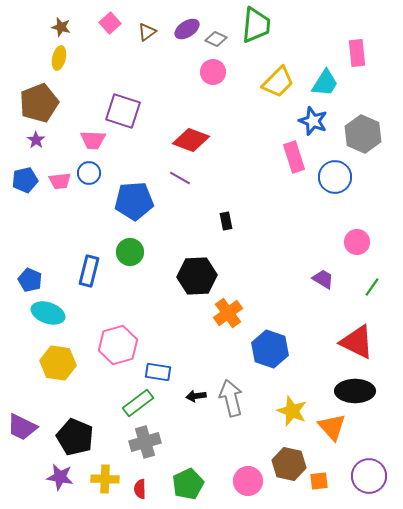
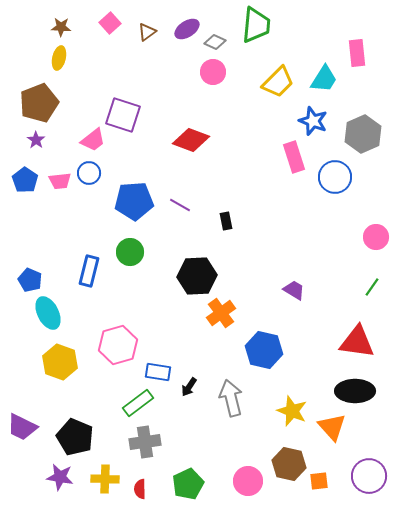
brown star at (61, 27): rotated 12 degrees counterclockwise
gray diamond at (216, 39): moved 1 px left, 3 px down
cyan trapezoid at (325, 83): moved 1 px left, 4 px up
purple square at (123, 111): moved 4 px down
gray hexagon at (363, 134): rotated 12 degrees clockwise
pink trapezoid at (93, 140): rotated 40 degrees counterclockwise
purple line at (180, 178): moved 27 px down
blue pentagon at (25, 180): rotated 25 degrees counterclockwise
pink circle at (357, 242): moved 19 px right, 5 px up
purple trapezoid at (323, 279): moved 29 px left, 11 px down
cyan ellipse at (48, 313): rotated 44 degrees clockwise
orange cross at (228, 313): moved 7 px left
red triangle at (357, 342): rotated 18 degrees counterclockwise
blue hexagon at (270, 349): moved 6 px left, 1 px down; rotated 6 degrees counterclockwise
yellow hexagon at (58, 363): moved 2 px right, 1 px up; rotated 12 degrees clockwise
black arrow at (196, 396): moved 7 px left, 9 px up; rotated 48 degrees counterclockwise
gray cross at (145, 442): rotated 8 degrees clockwise
